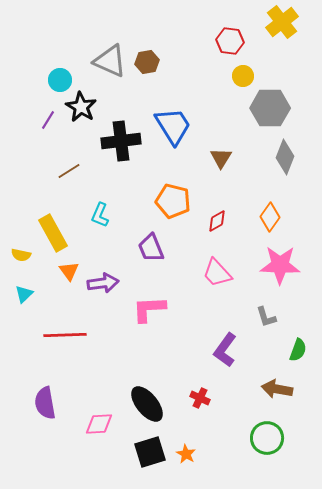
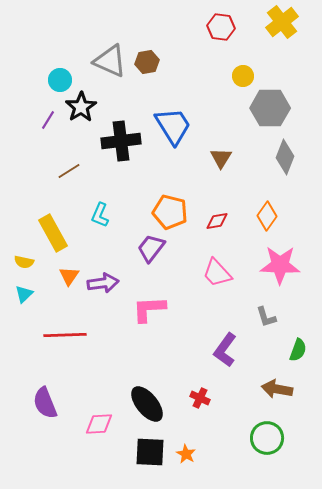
red hexagon: moved 9 px left, 14 px up
black star: rotated 8 degrees clockwise
orange pentagon: moved 3 px left, 11 px down
orange diamond: moved 3 px left, 1 px up
red diamond: rotated 20 degrees clockwise
purple trapezoid: rotated 60 degrees clockwise
yellow semicircle: moved 3 px right, 7 px down
orange triangle: moved 5 px down; rotated 10 degrees clockwise
purple semicircle: rotated 12 degrees counterclockwise
black square: rotated 20 degrees clockwise
